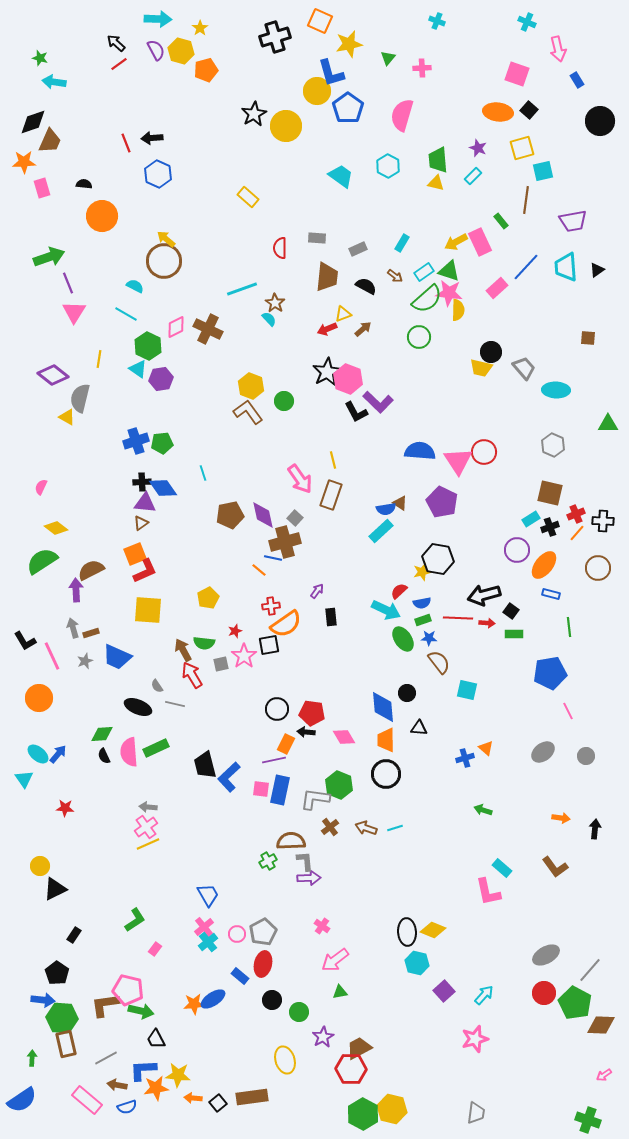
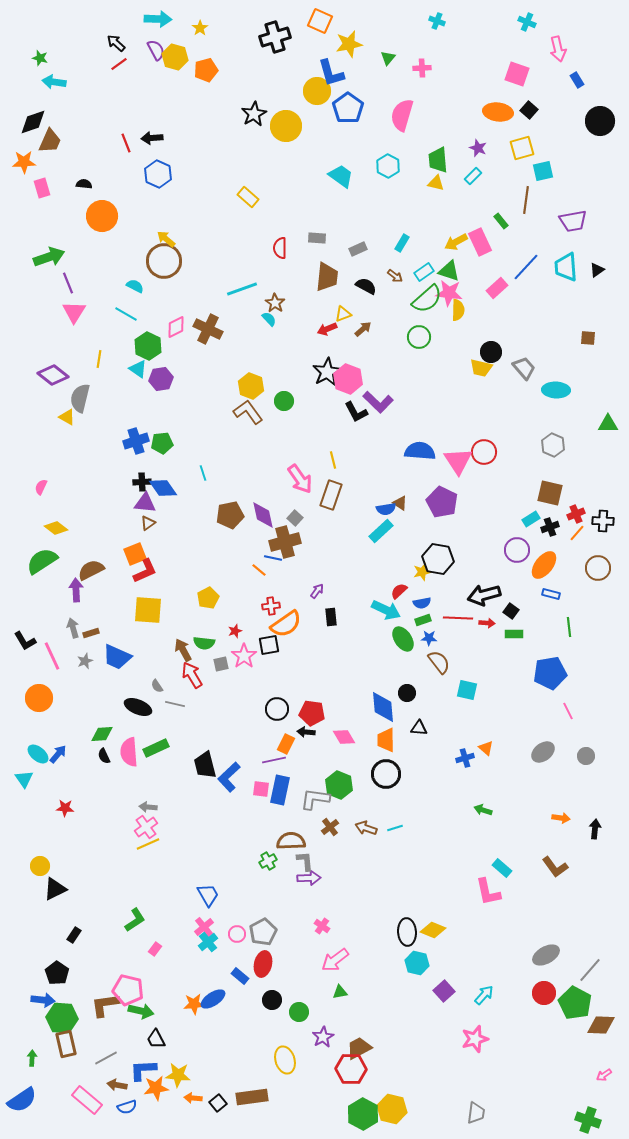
yellow hexagon at (181, 51): moved 6 px left, 6 px down
brown triangle at (141, 523): moved 7 px right
